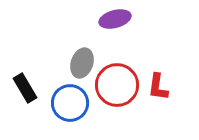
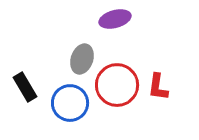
gray ellipse: moved 4 px up
black rectangle: moved 1 px up
